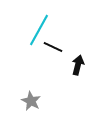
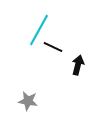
gray star: moved 3 px left; rotated 18 degrees counterclockwise
